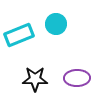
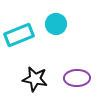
black star: rotated 10 degrees clockwise
